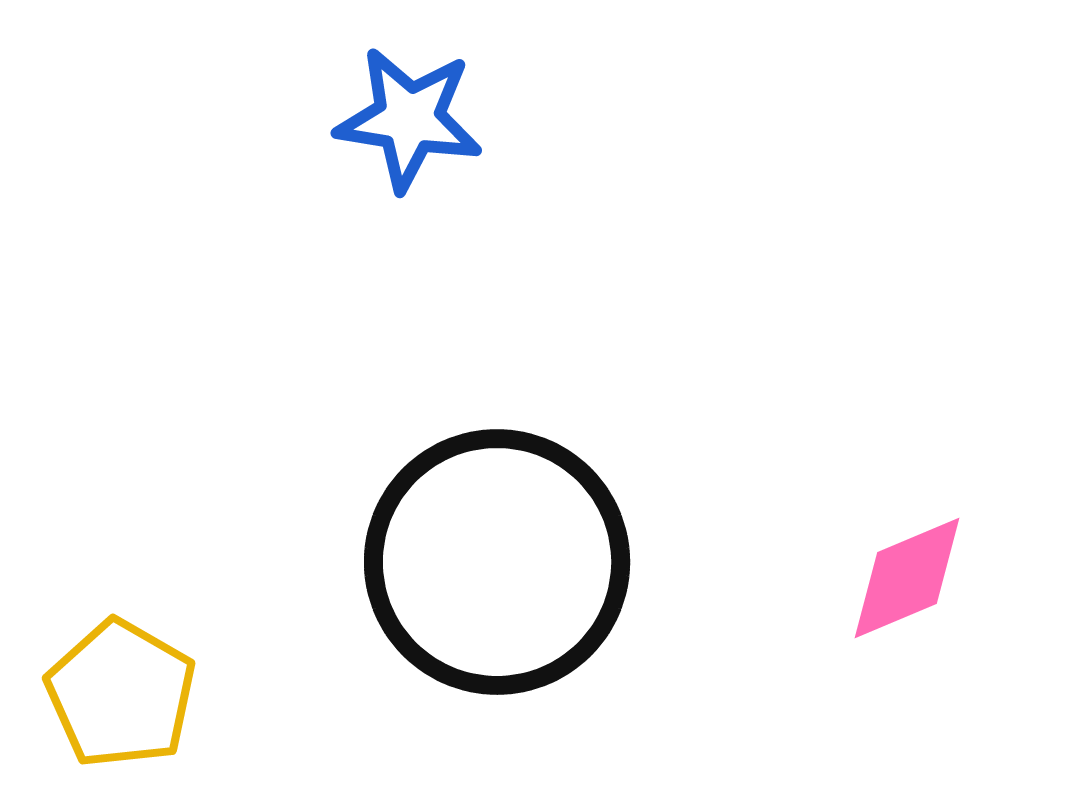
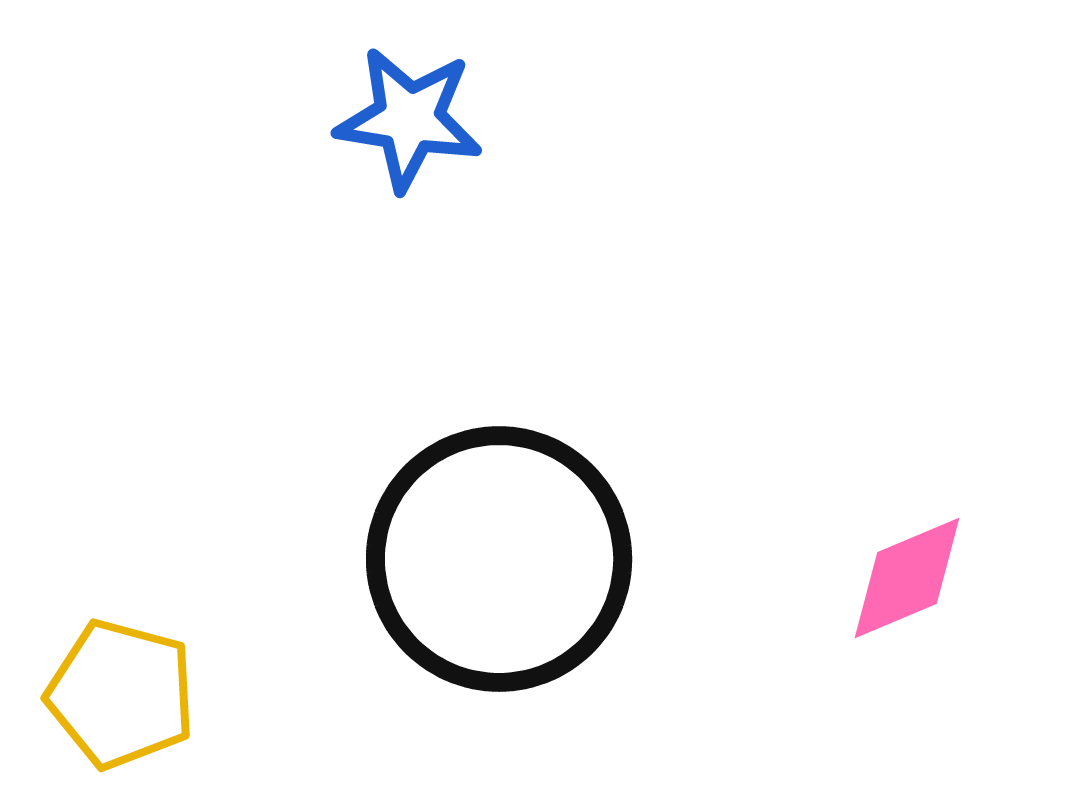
black circle: moved 2 px right, 3 px up
yellow pentagon: rotated 15 degrees counterclockwise
